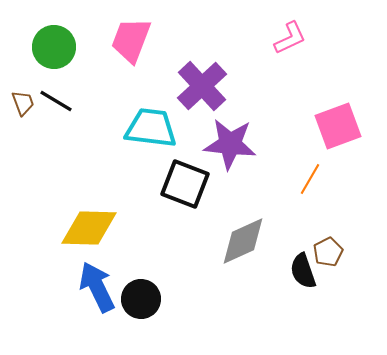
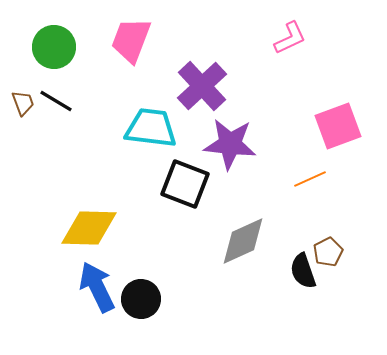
orange line: rotated 36 degrees clockwise
